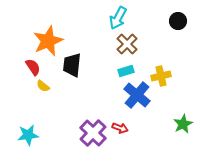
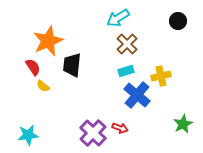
cyan arrow: rotated 30 degrees clockwise
